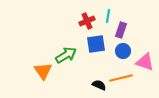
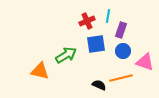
orange triangle: moved 3 px left; rotated 42 degrees counterclockwise
